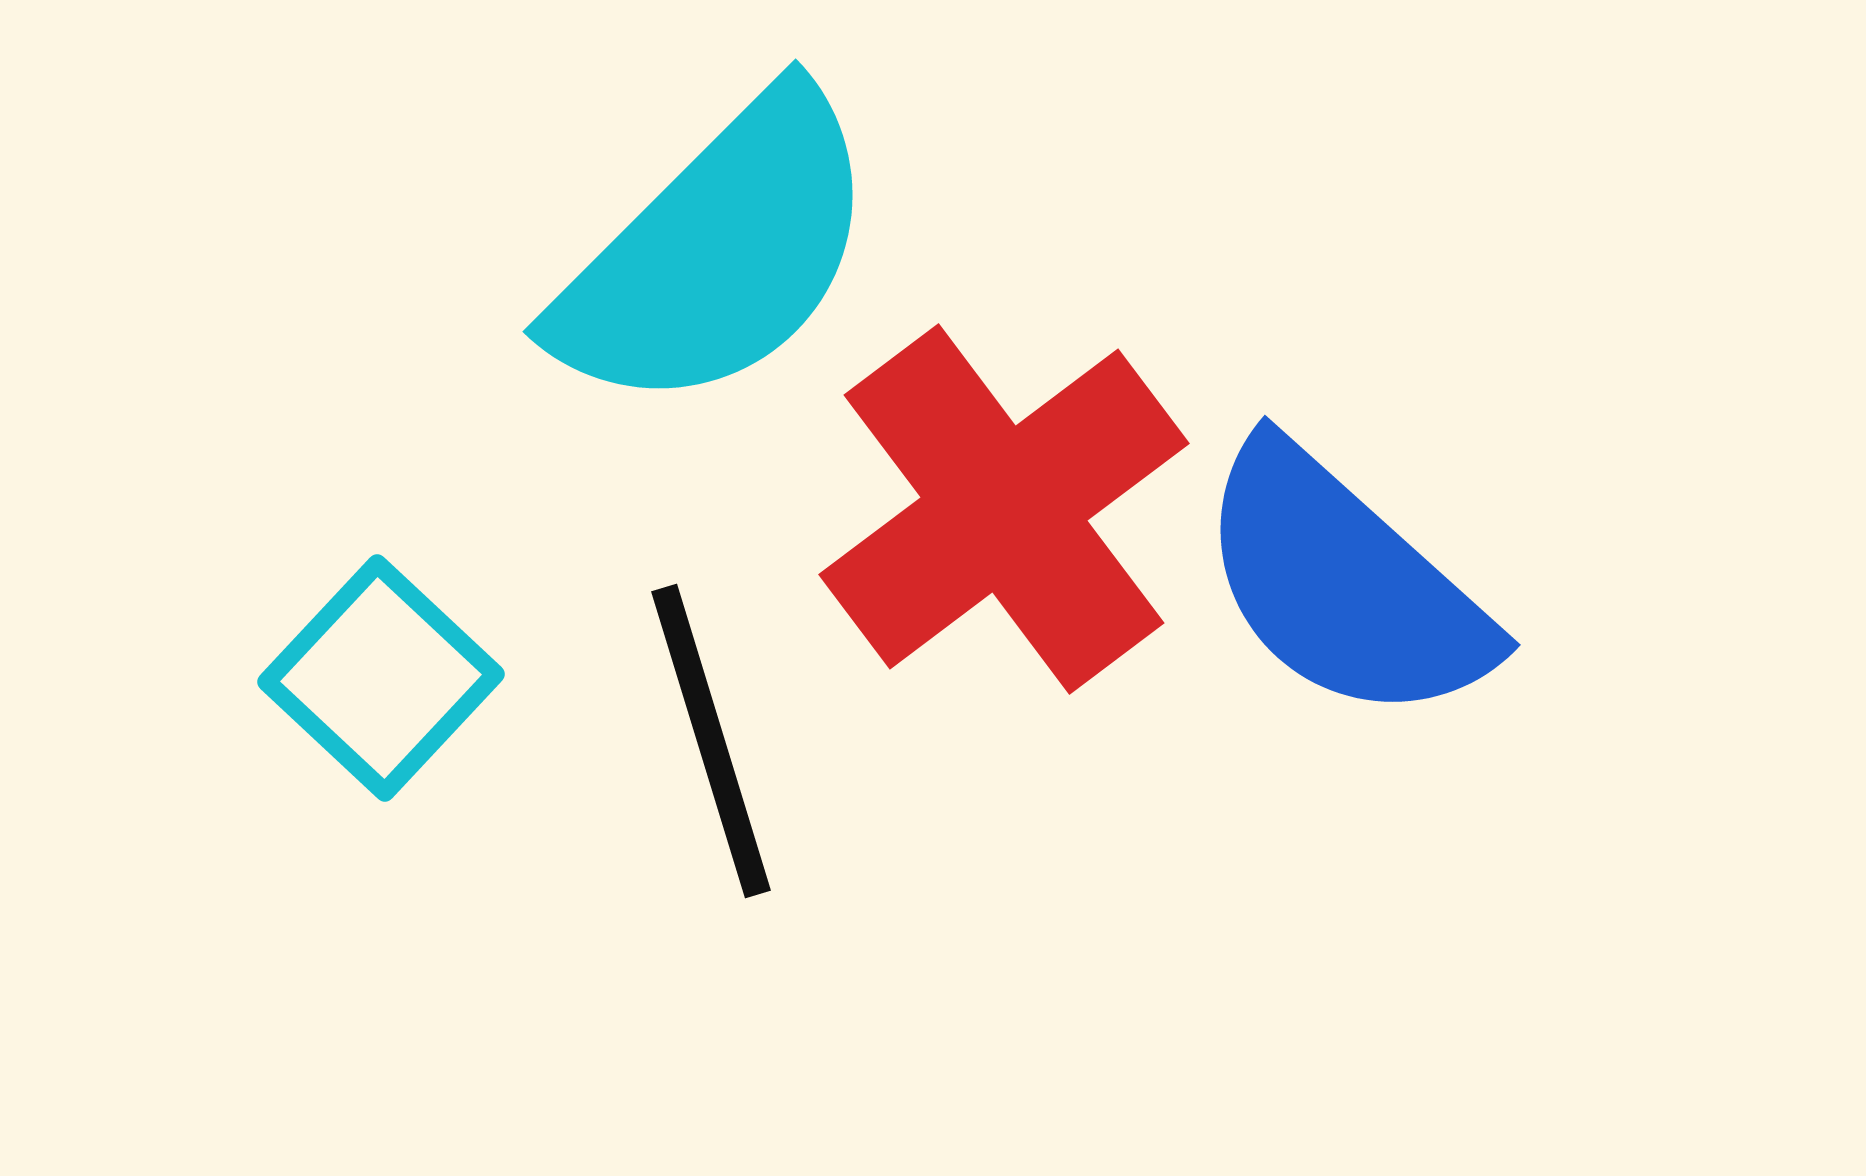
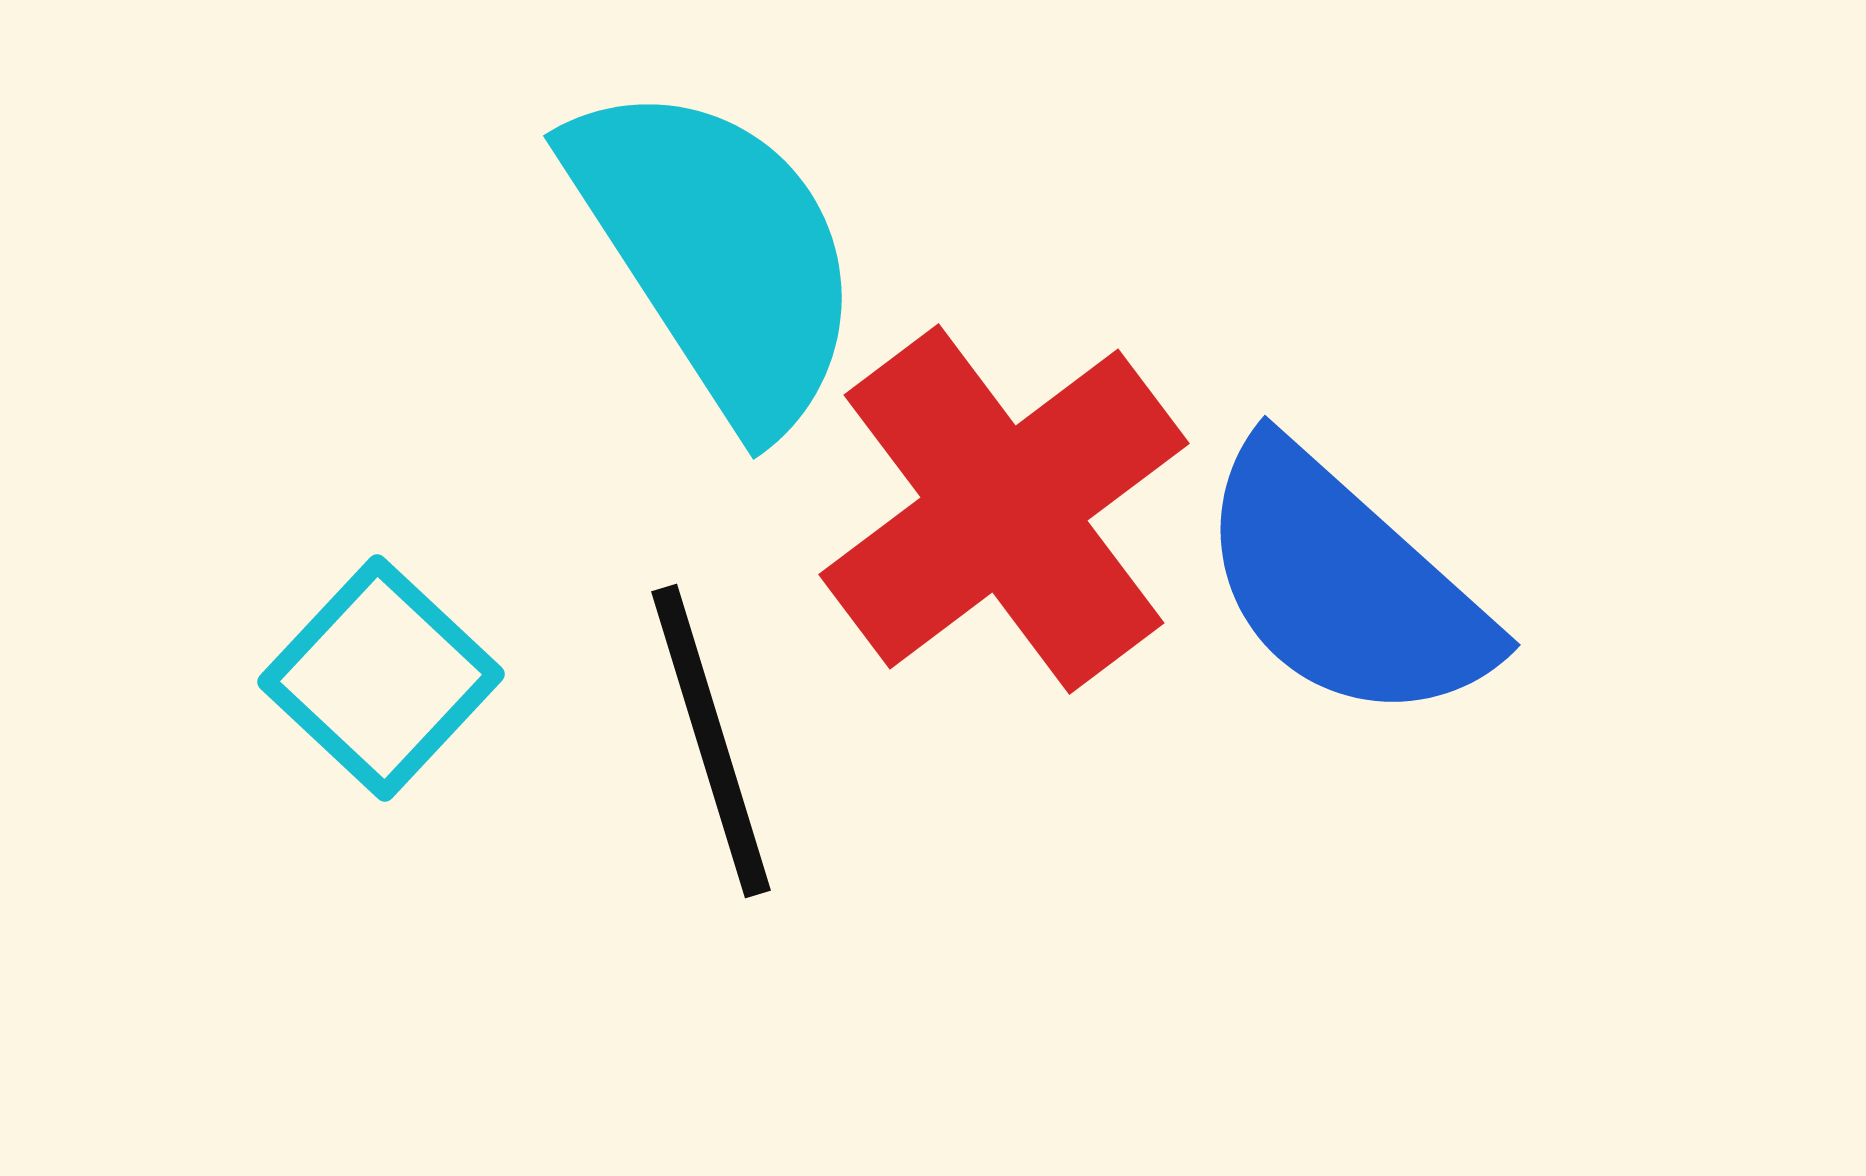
cyan semicircle: rotated 78 degrees counterclockwise
